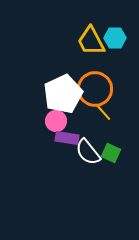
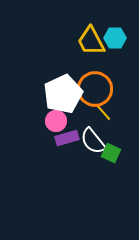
purple rectangle: rotated 25 degrees counterclockwise
white semicircle: moved 5 px right, 11 px up
